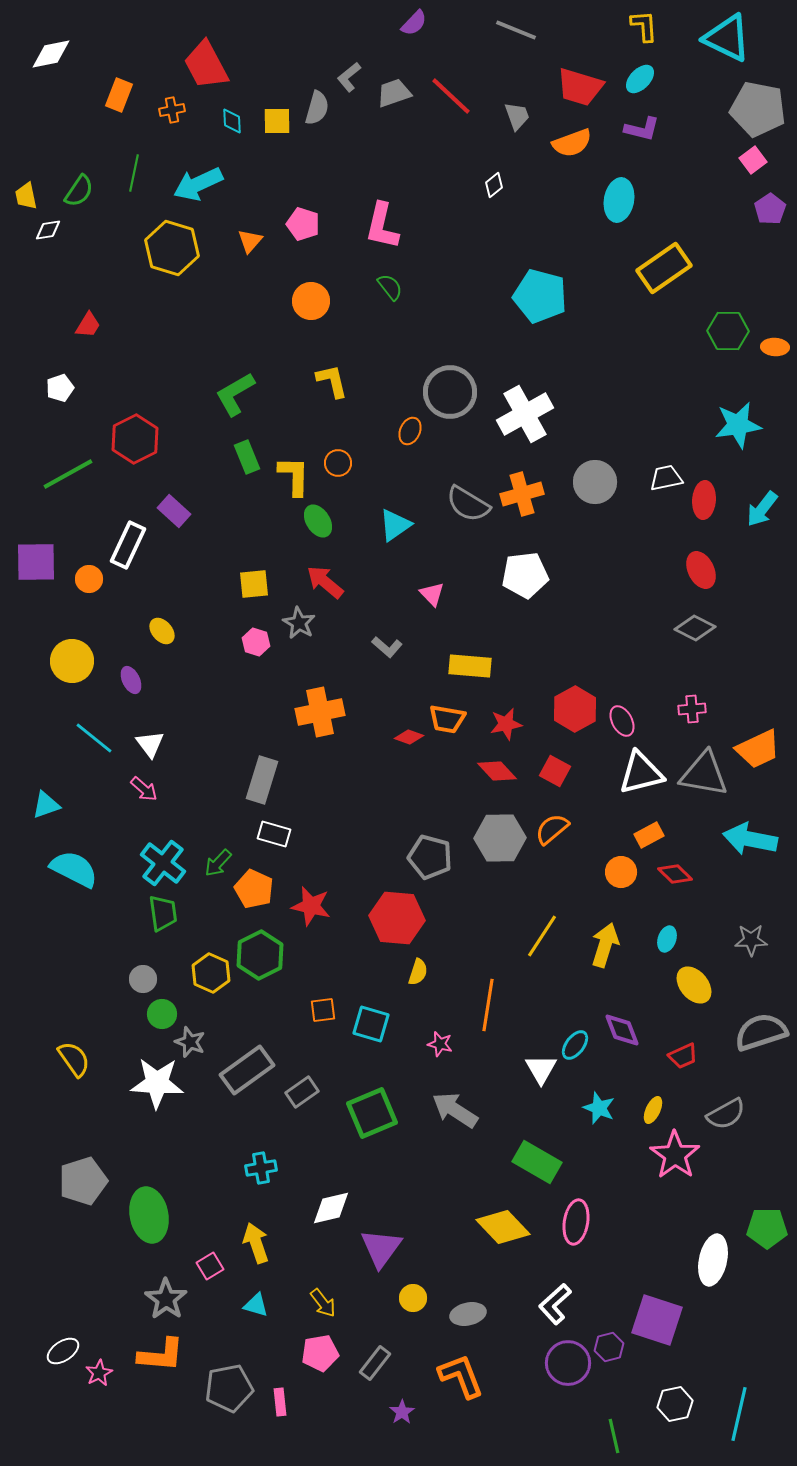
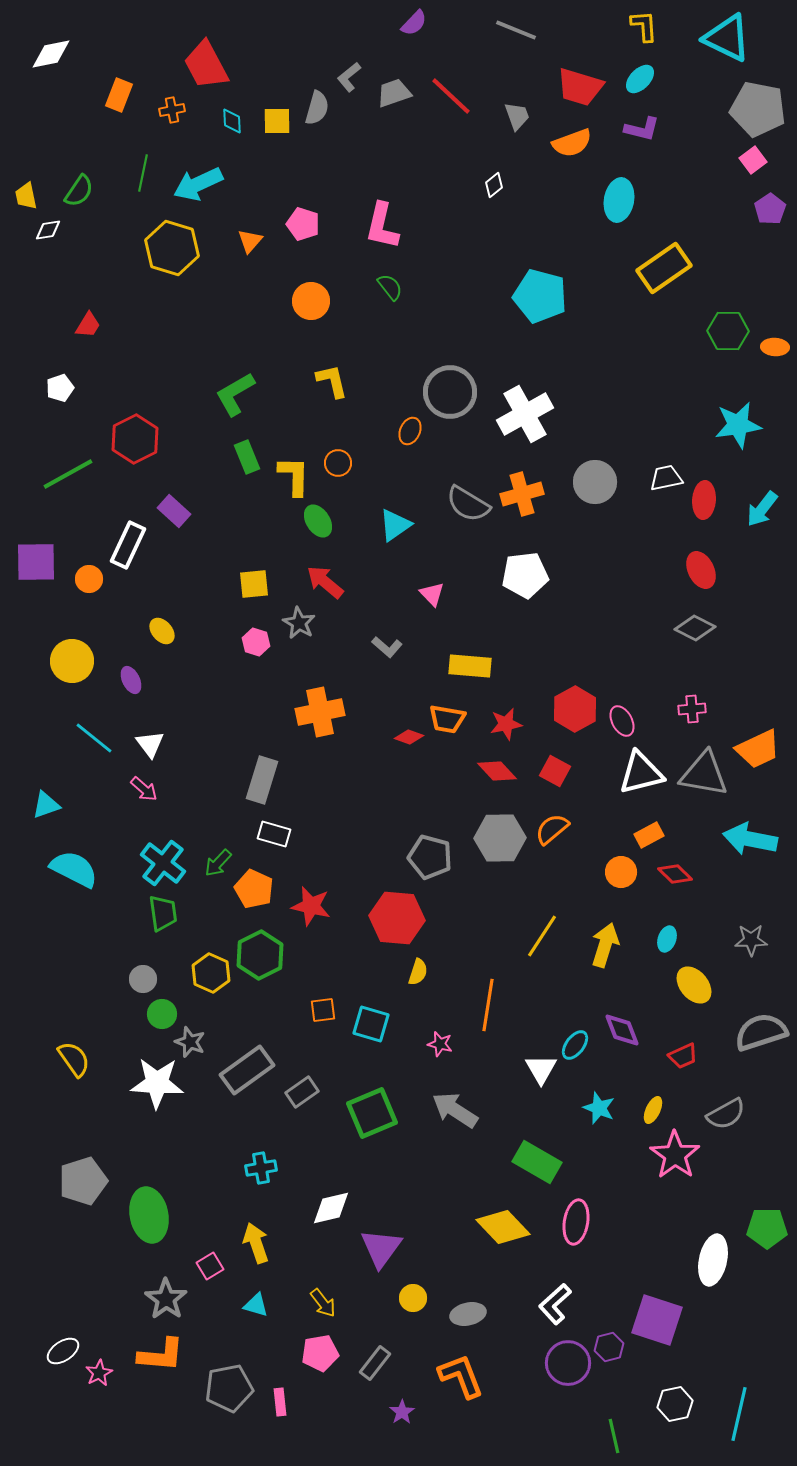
green line at (134, 173): moved 9 px right
